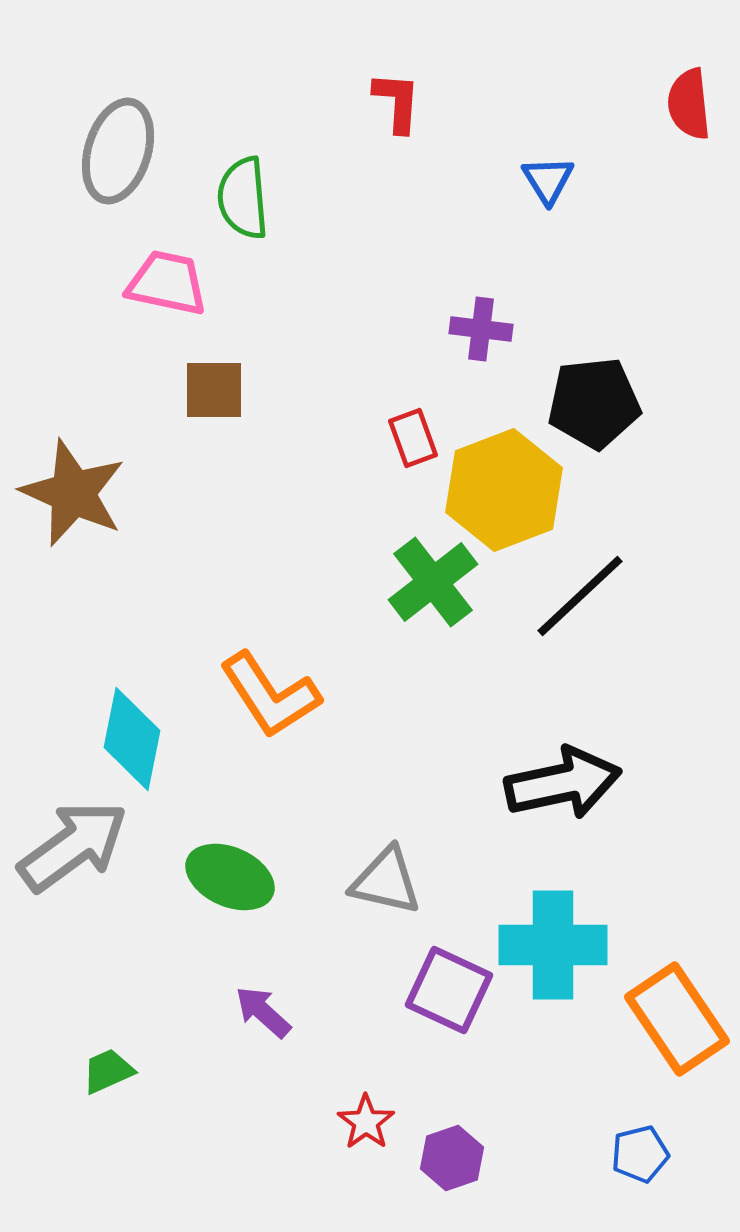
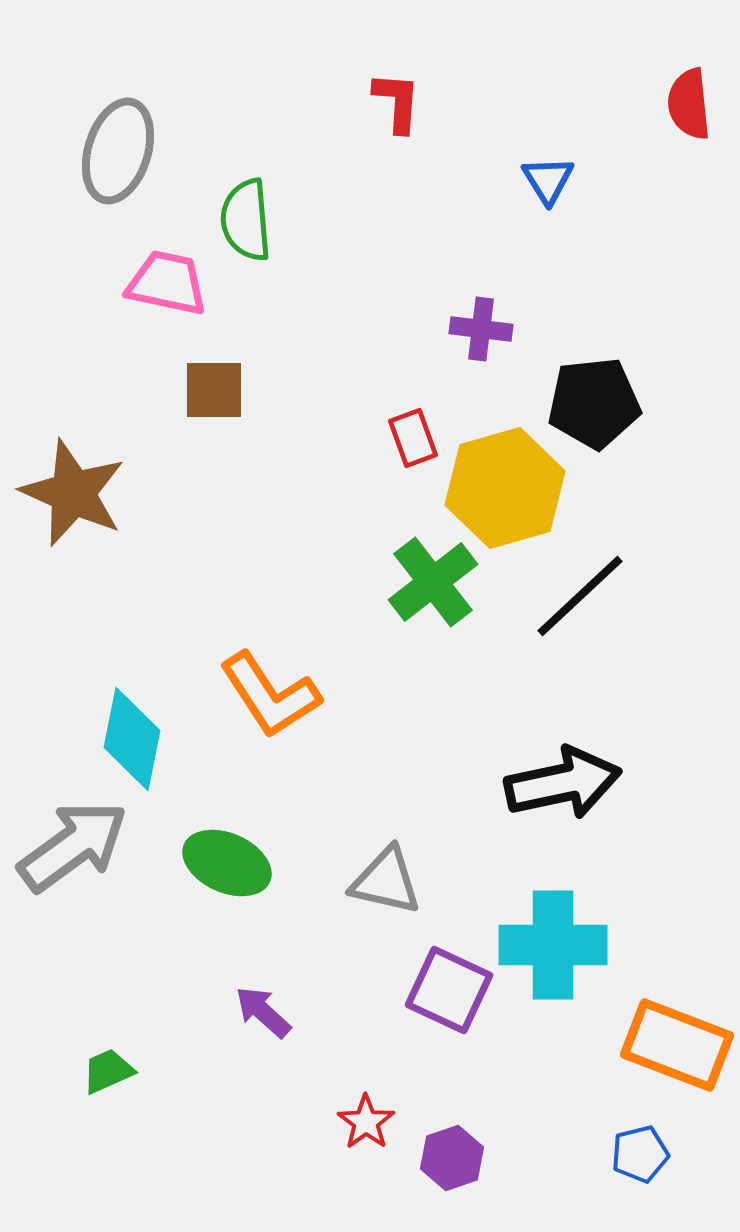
green semicircle: moved 3 px right, 22 px down
yellow hexagon: moved 1 px right, 2 px up; rotated 5 degrees clockwise
green ellipse: moved 3 px left, 14 px up
orange rectangle: moved 26 px down; rotated 35 degrees counterclockwise
